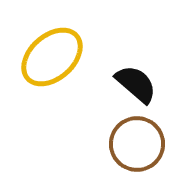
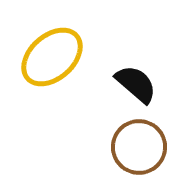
brown circle: moved 2 px right, 3 px down
